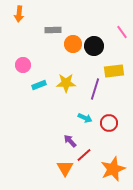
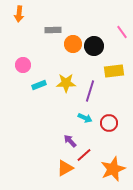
purple line: moved 5 px left, 2 px down
orange triangle: rotated 30 degrees clockwise
